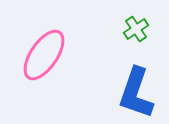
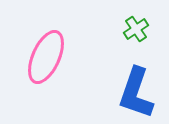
pink ellipse: moved 2 px right, 2 px down; rotated 10 degrees counterclockwise
